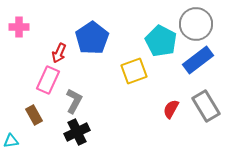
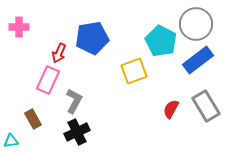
blue pentagon: rotated 24 degrees clockwise
brown rectangle: moved 1 px left, 4 px down
